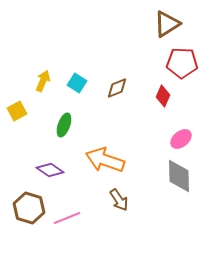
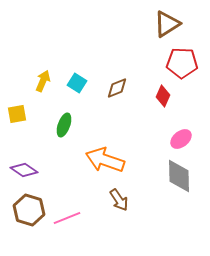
yellow square: moved 3 px down; rotated 18 degrees clockwise
purple diamond: moved 26 px left
brown hexagon: moved 2 px down
